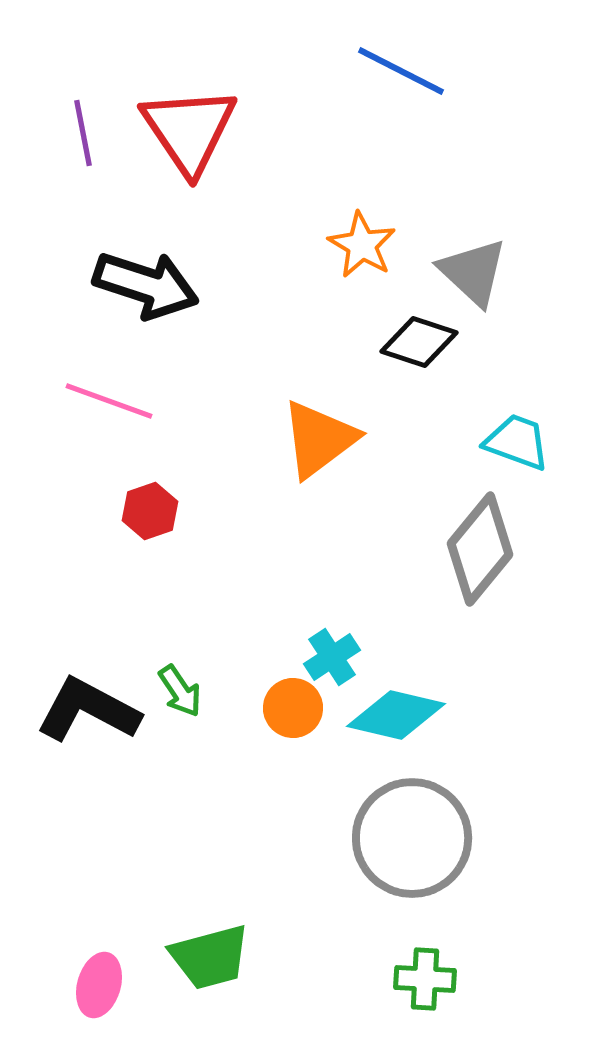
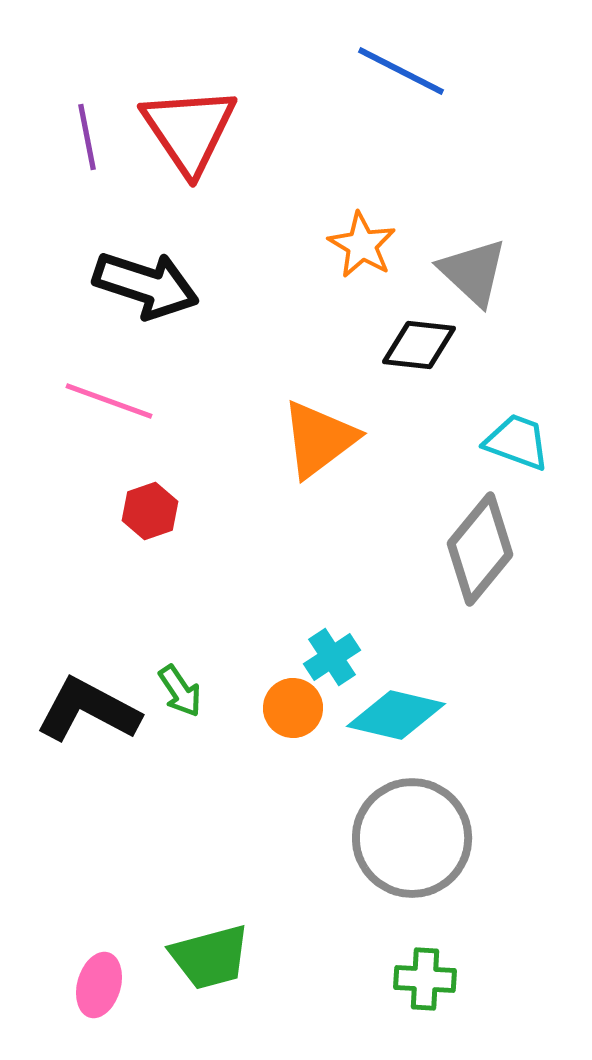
purple line: moved 4 px right, 4 px down
black diamond: moved 3 px down; rotated 12 degrees counterclockwise
